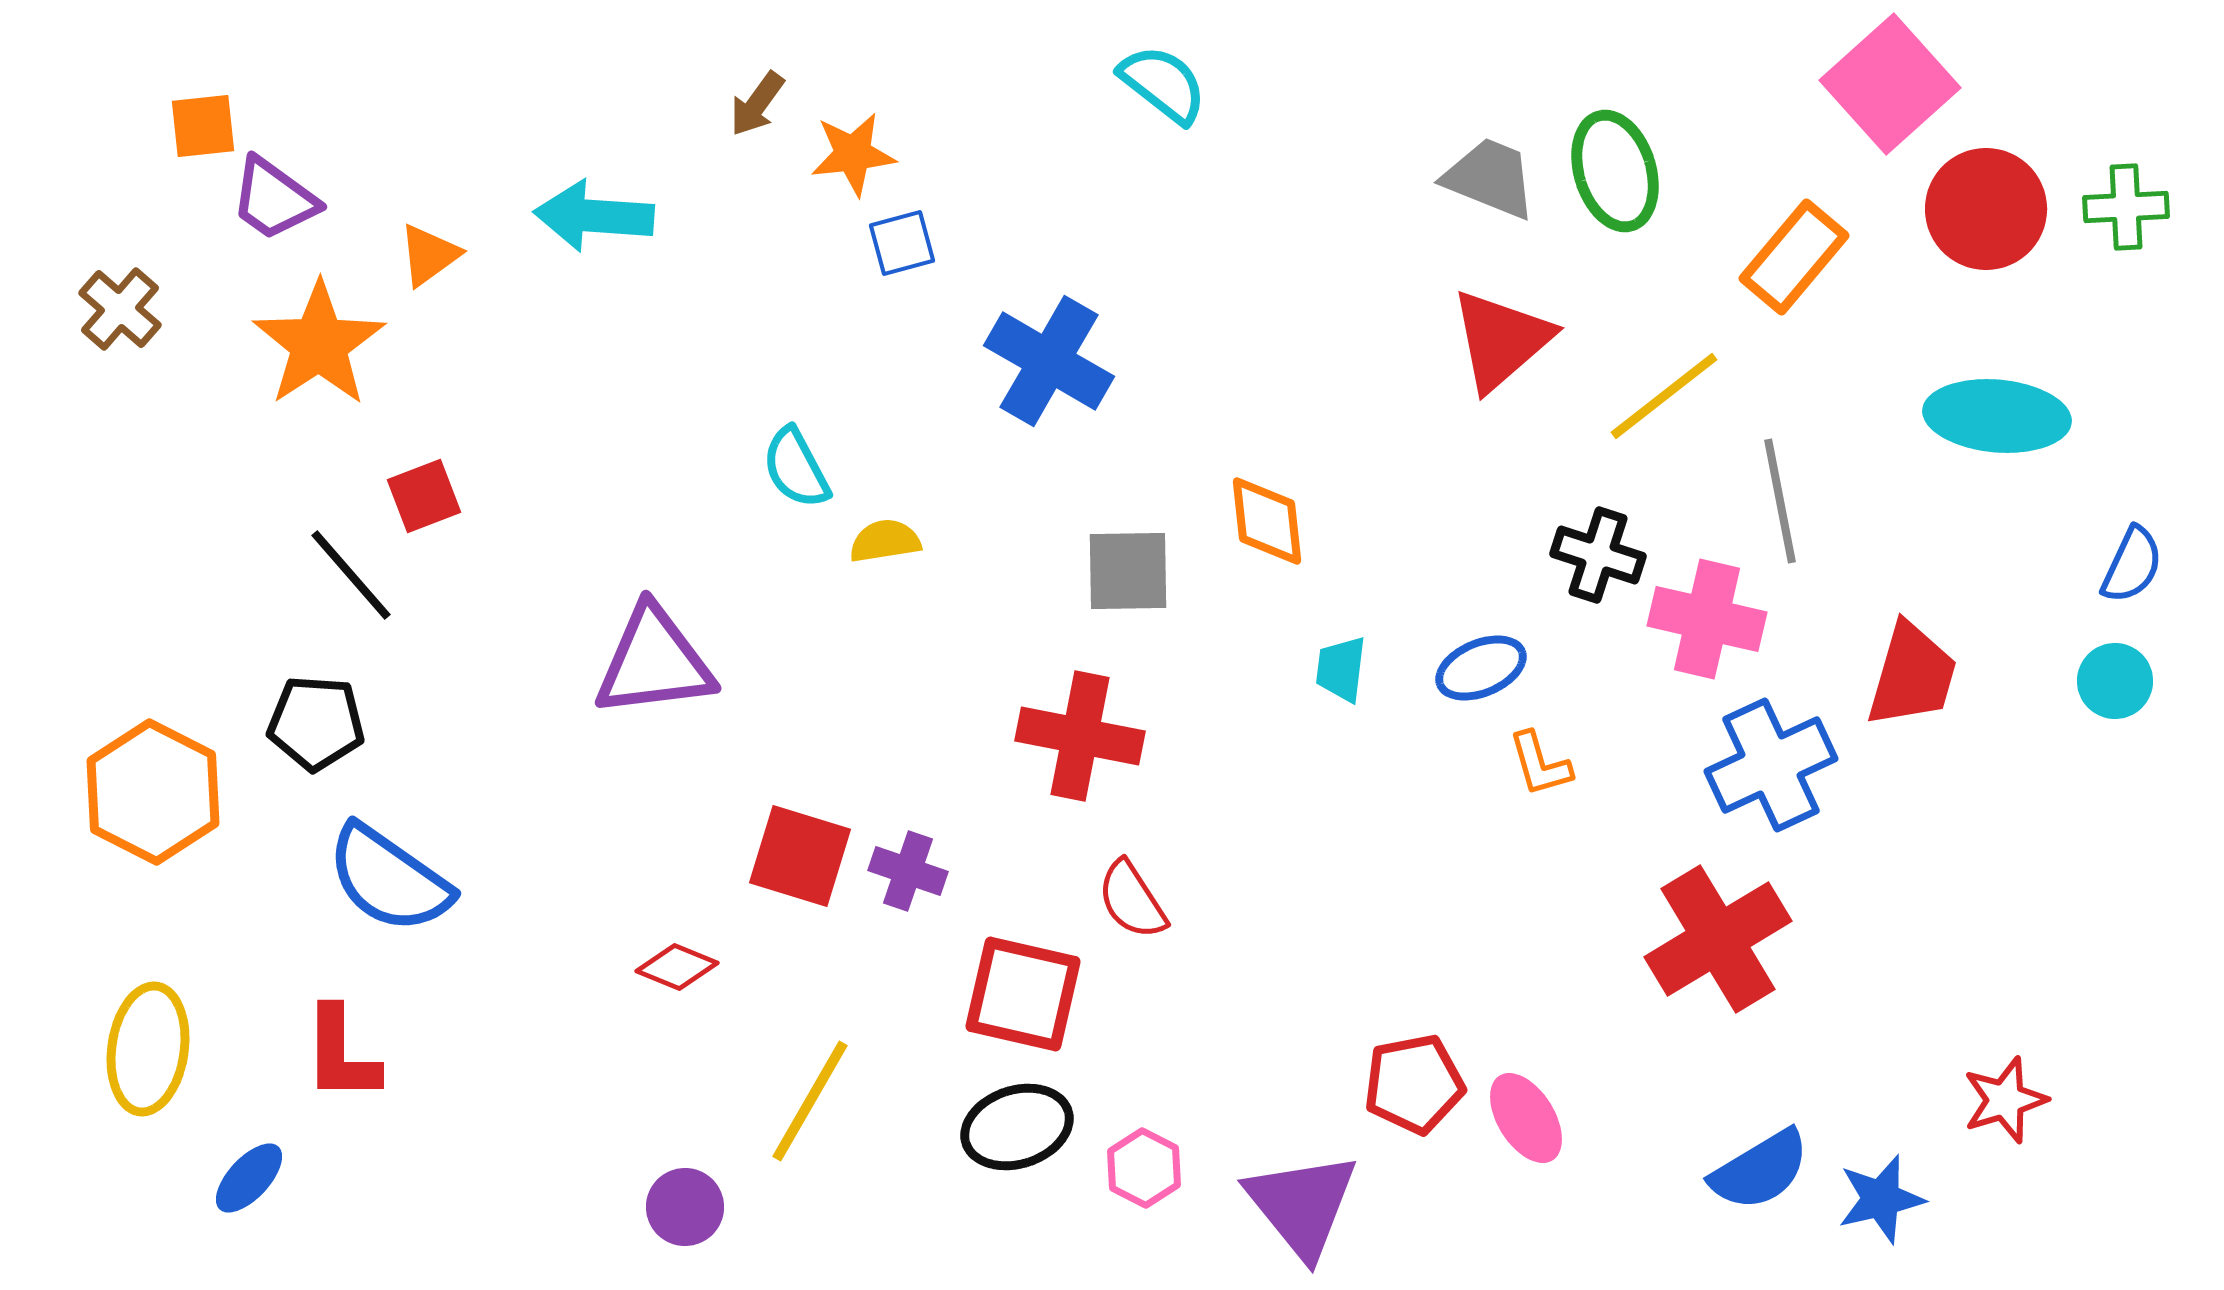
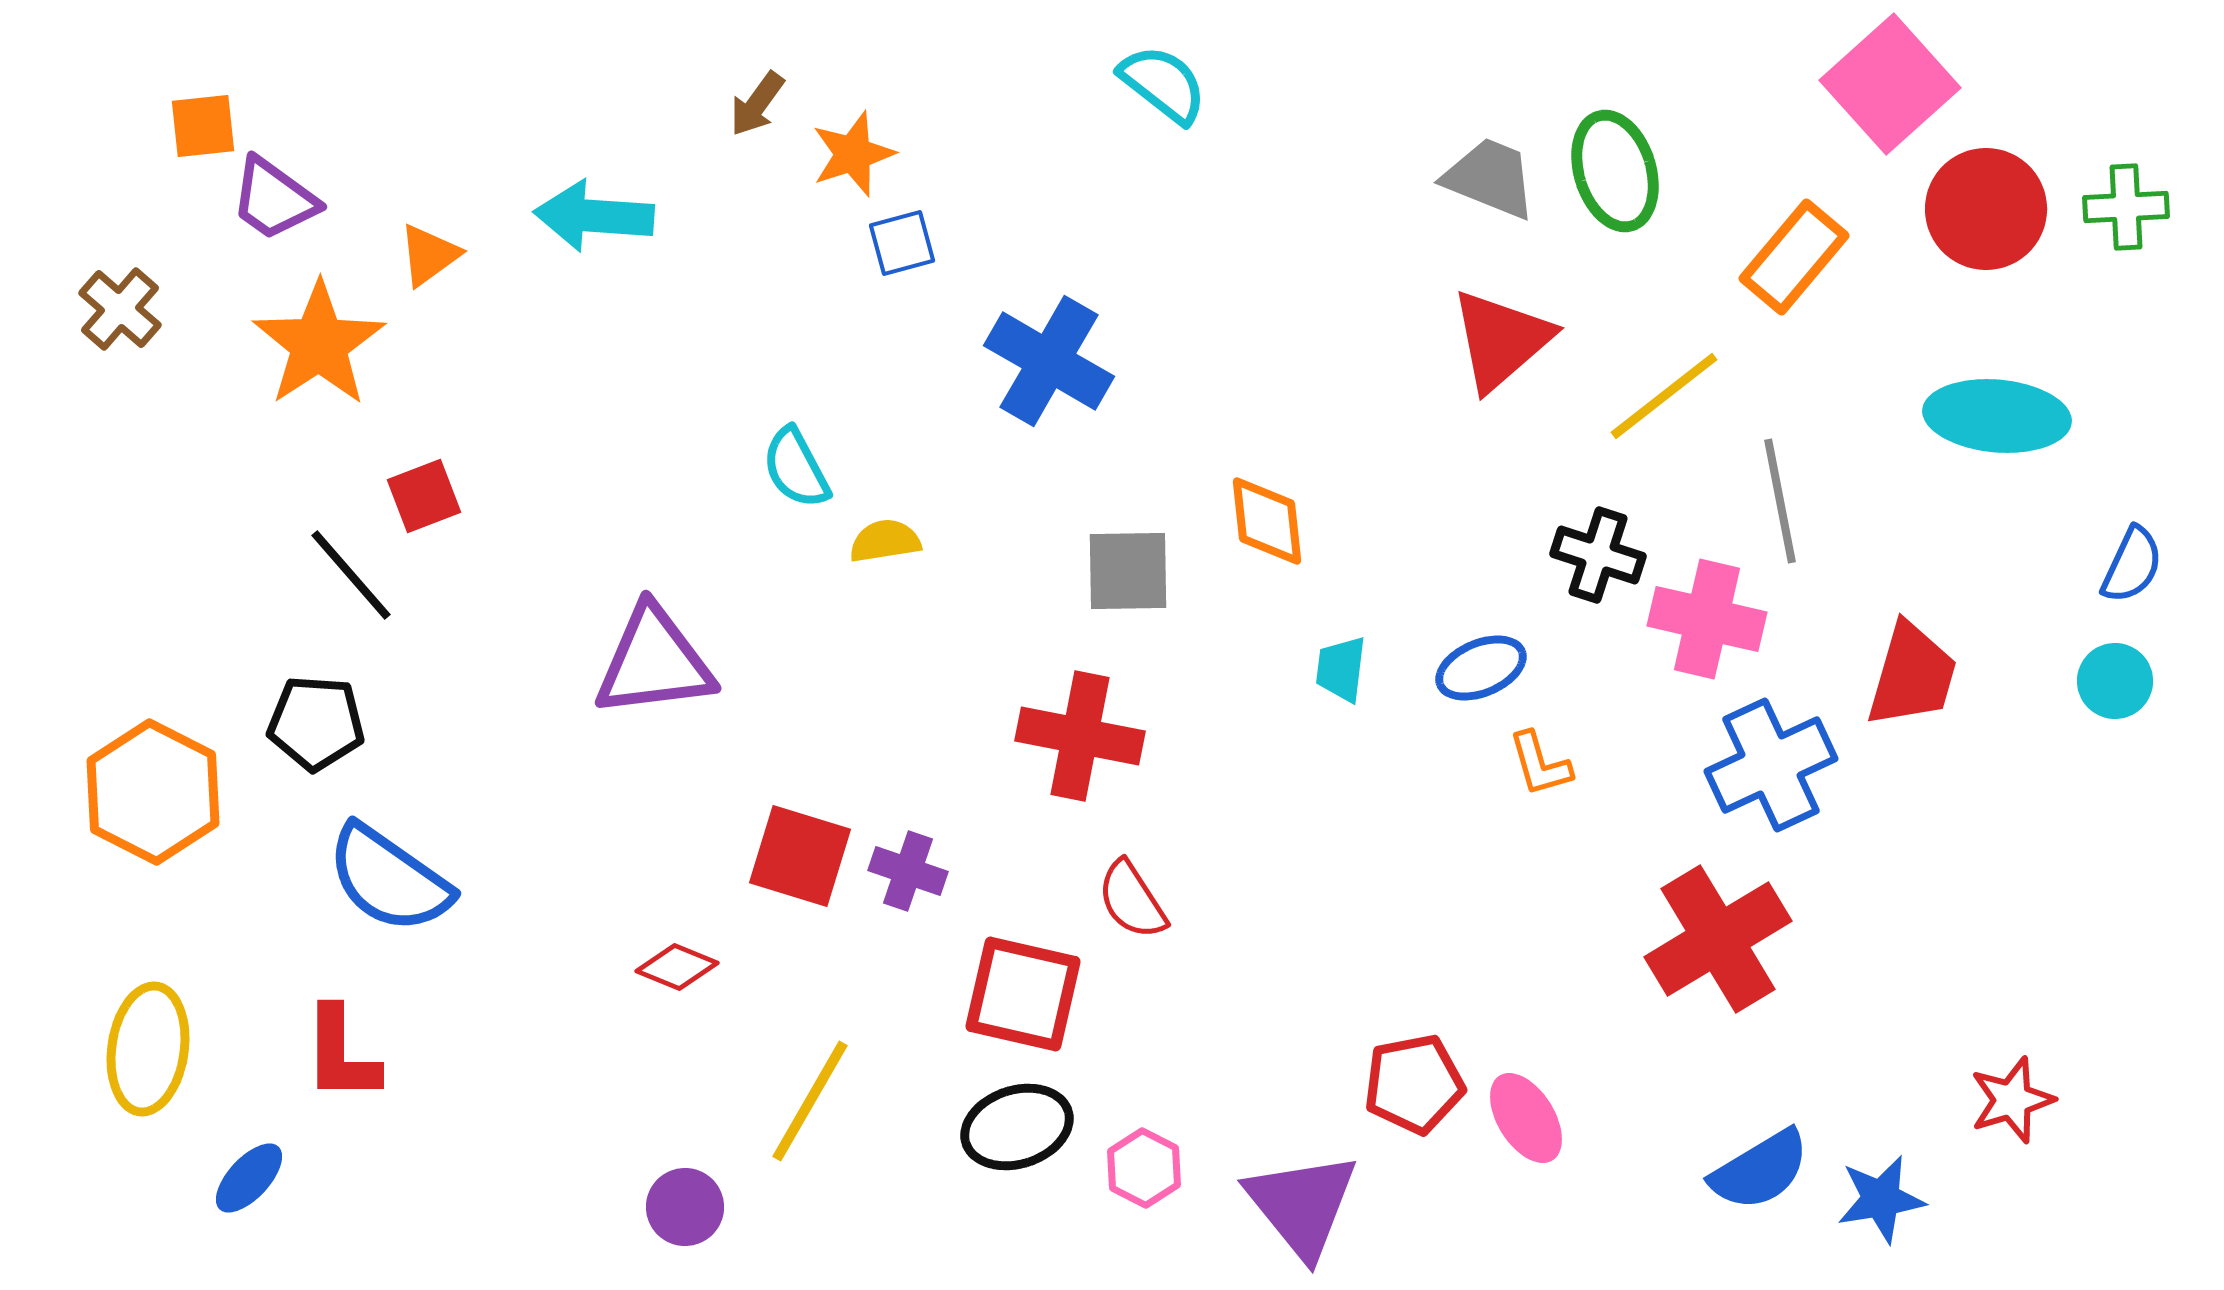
orange star at (853, 154): rotated 12 degrees counterclockwise
red star at (2005, 1100): moved 7 px right
blue star at (1881, 1199): rotated 4 degrees clockwise
